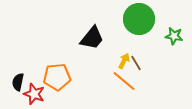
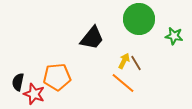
orange line: moved 1 px left, 2 px down
